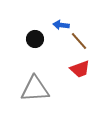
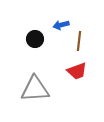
blue arrow: rotated 21 degrees counterclockwise
brown line: rotated 48 degrees clockwise
red trapezoid: moved 3 px left, 2 px down
